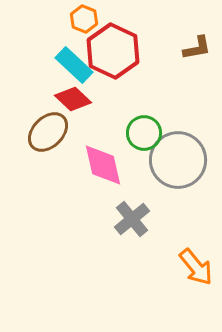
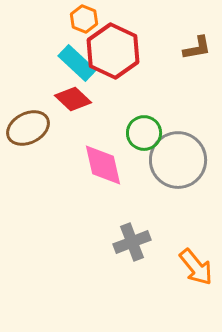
cyan rectangle: moved 3 px right, 2 px up
brown ellipse: moved 20 px left, 4 px up; rotated 18 degrees clockwise
gray cross: moved 23 px down; rotated 18 degrees clockwise
